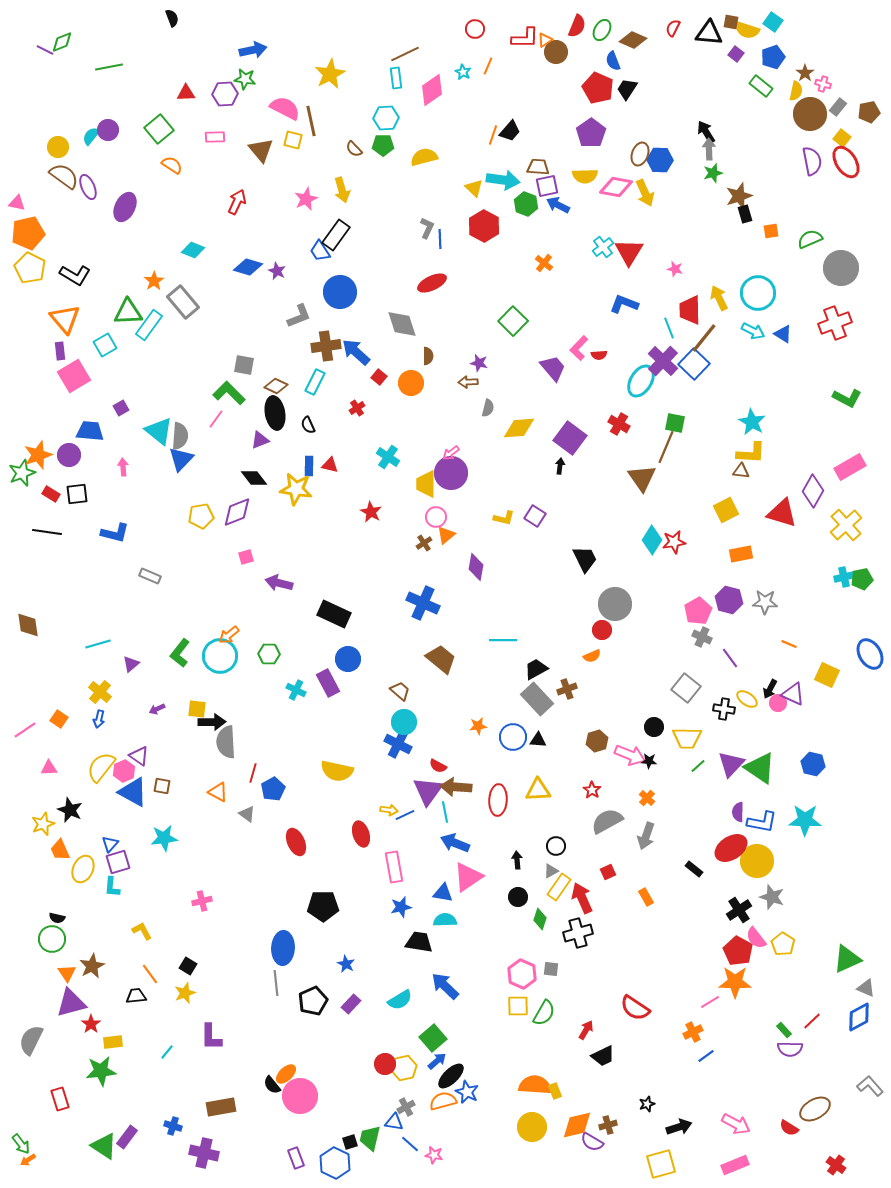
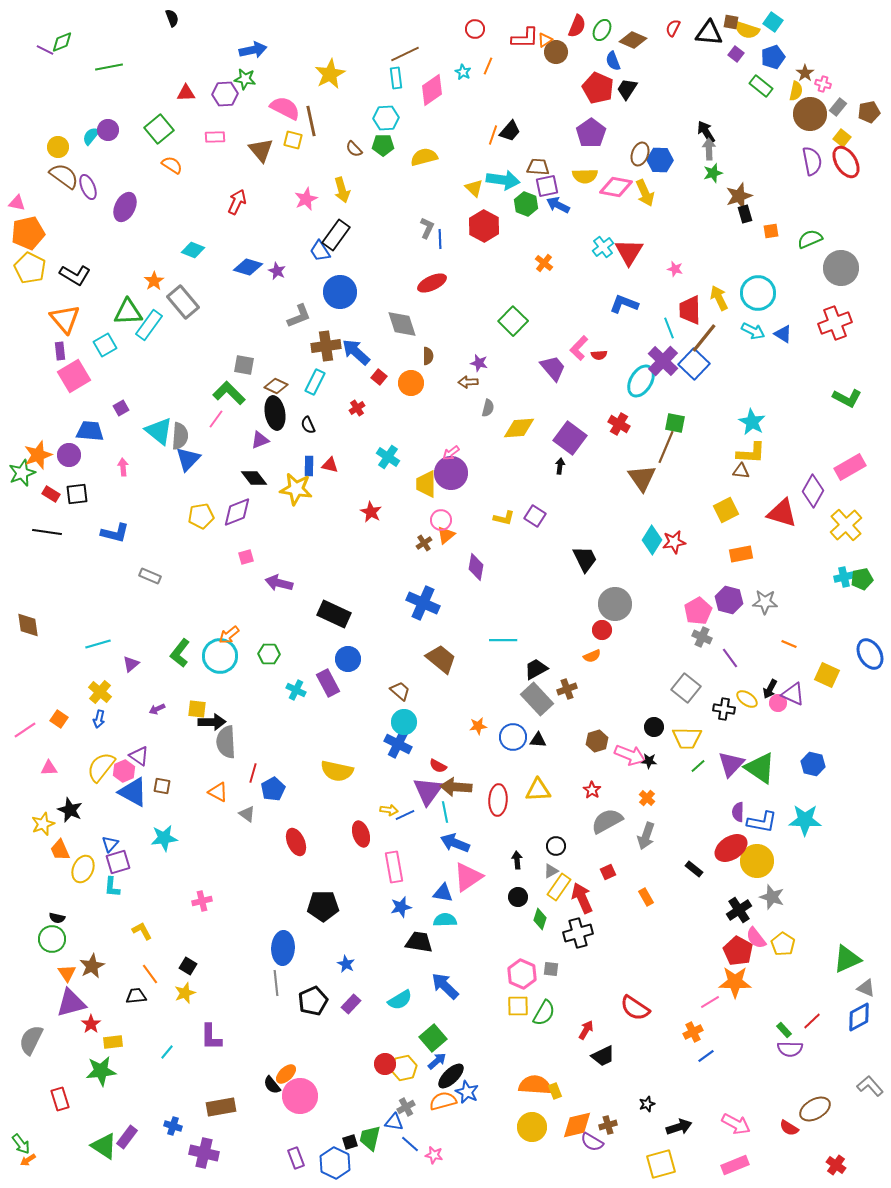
blue triangle at (181, 459): moved 7 px right
pink circle at (436, 517): moved 5 px right, 3 px down
